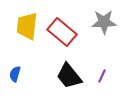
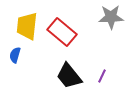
gray star: moved 7 px right, 5 px up
blue semicircle: moved 19 px up
